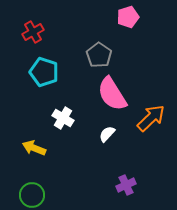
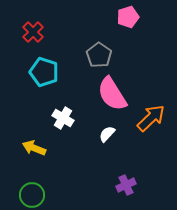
red cross: rotated 15 degrees counterclockwise
